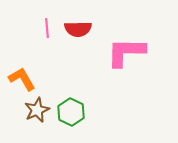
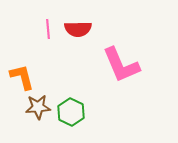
pink line: moved 1 px right, 1 px down
pink L-shape: moved 5 px left, 13 px down; rotated 114 degrees counterclockwise
orange L-shape: moved 2 px up; rotated 16 degrees clockwise
brown star: moved 1 px right, 3 px up; rotated 20 degrees clockwise
